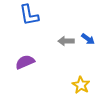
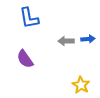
blue L-shape: moved 3 px down
blue arrow: rotated 40 degrees counterclockwise
purple semicircle: moved 3 px up; rotated 102 degrees counterclockwise
